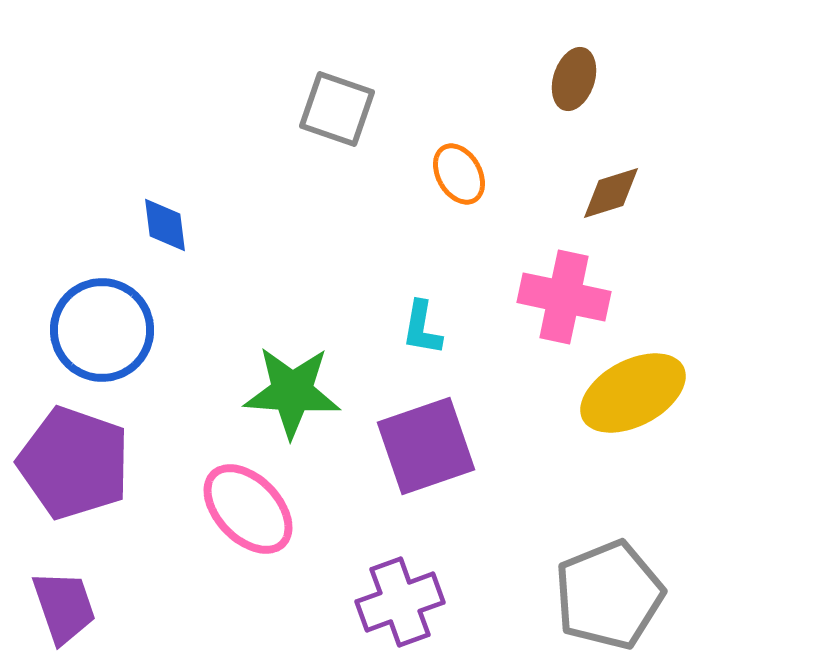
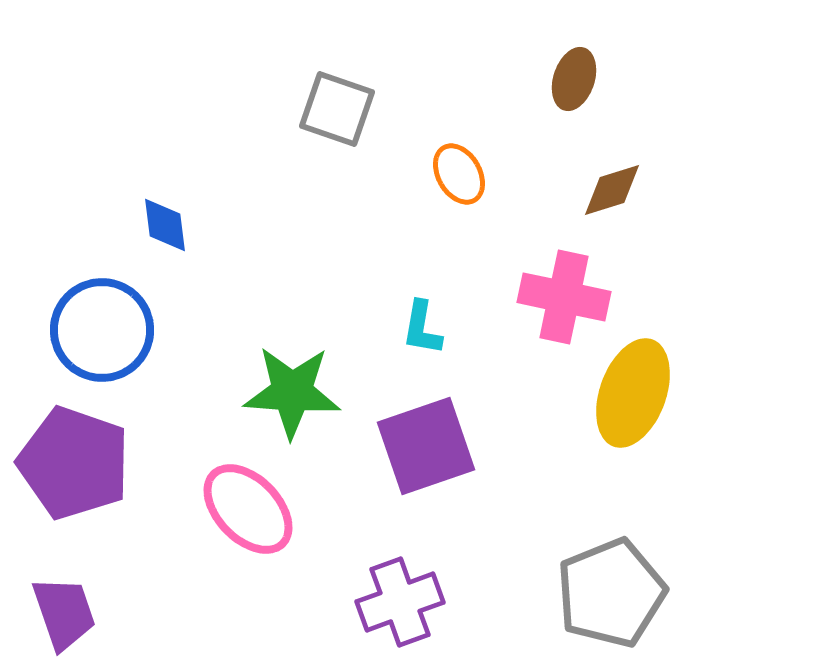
brown diamond: moved 1 px right, 3 px up
yellow ellipse: rotated 42 degrees counterclockwise
gray pentagon: moved 2 px right, 2 px up
purple trapezoid: moved 6 px down
